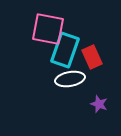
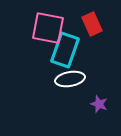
pink square: moved 1 px up
red rectangle: moved 33 px up
